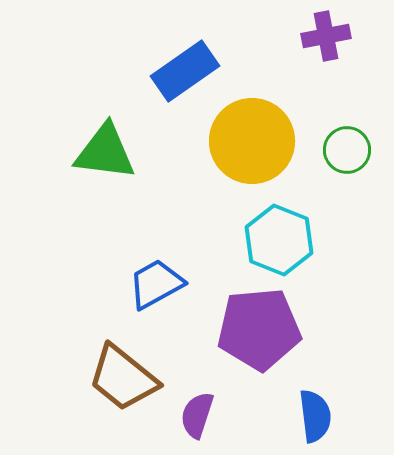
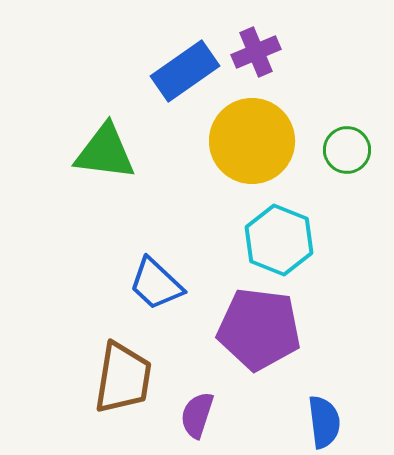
purple cross: moved 70 px left, 16 px down; rotated 12 degrees counterclockwise
blue trapezoid: rotated 108 degrees counterclockwise
purple pentagon: rotated 12 degrees clockwise
brown trapezoid: rotated 120 degrees counterclockwise
blue semicircle: moved 9 px right, 6 px down
